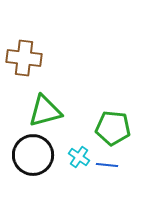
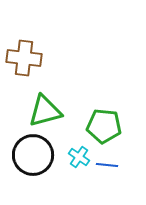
green pentagon: moved 9 px left, 2 px up
